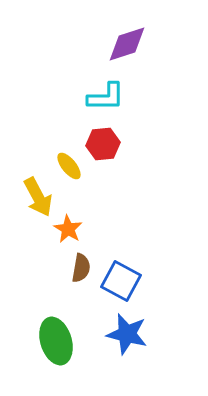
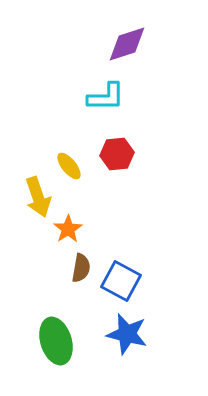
red hexagon: moved 14 px right, 10 px down
yellow arrow: rotated 9 degrees clockwise
orange star: rotated 8 degrees clockwise
